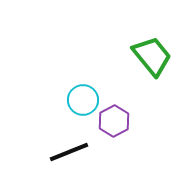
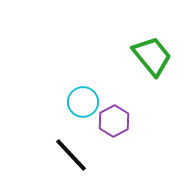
cyan circle: moved 2 px down
black line: moved 2 px right, 3 px down; rotated 69 degrees clockwise
